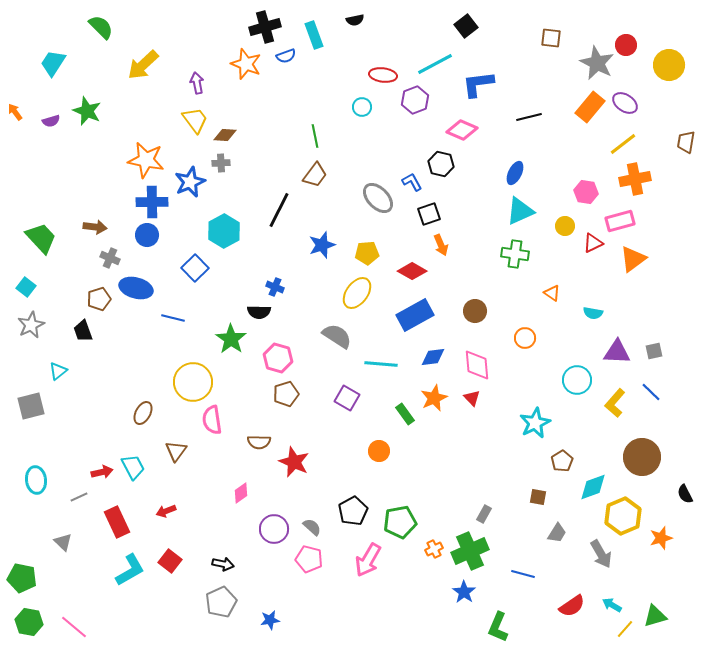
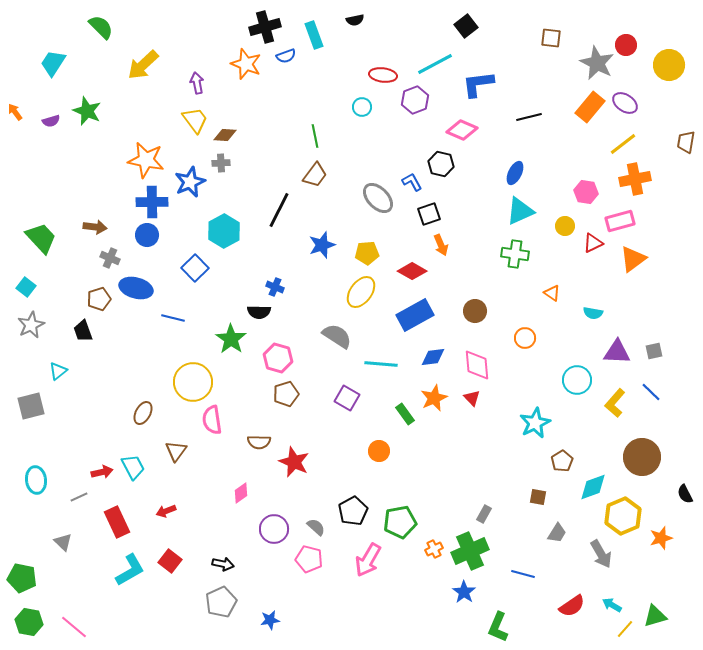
yellow ellipse at (357, 293): moved 4 px right, 1 px up
gray semicircle at (312, 527): moved 4 px right
